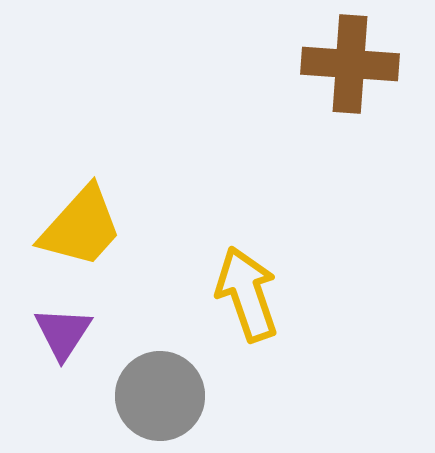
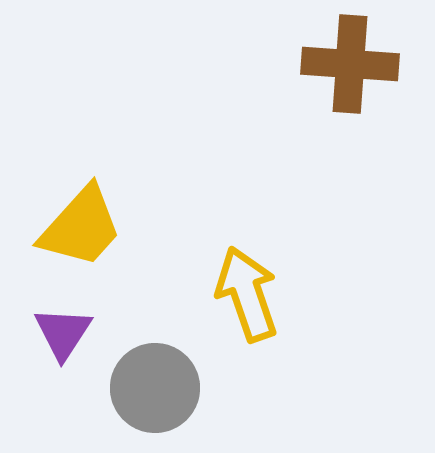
gray circle: moved 5 px left, 8 px up
